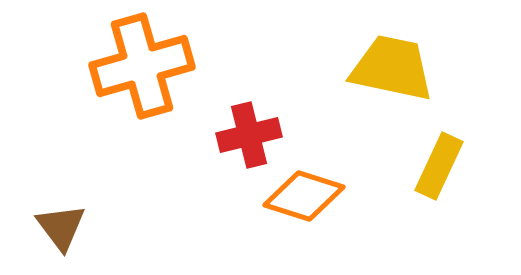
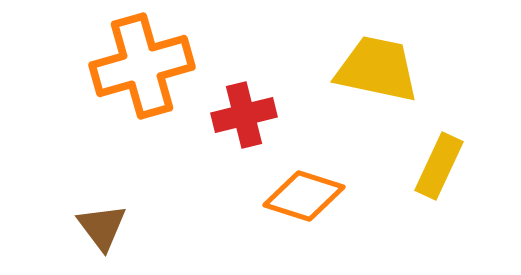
yellow trapezoid: moved 15 px left, 1 px down
red cross: moved 5 px left, 20 px up
brown triangle: moved 41 px right
